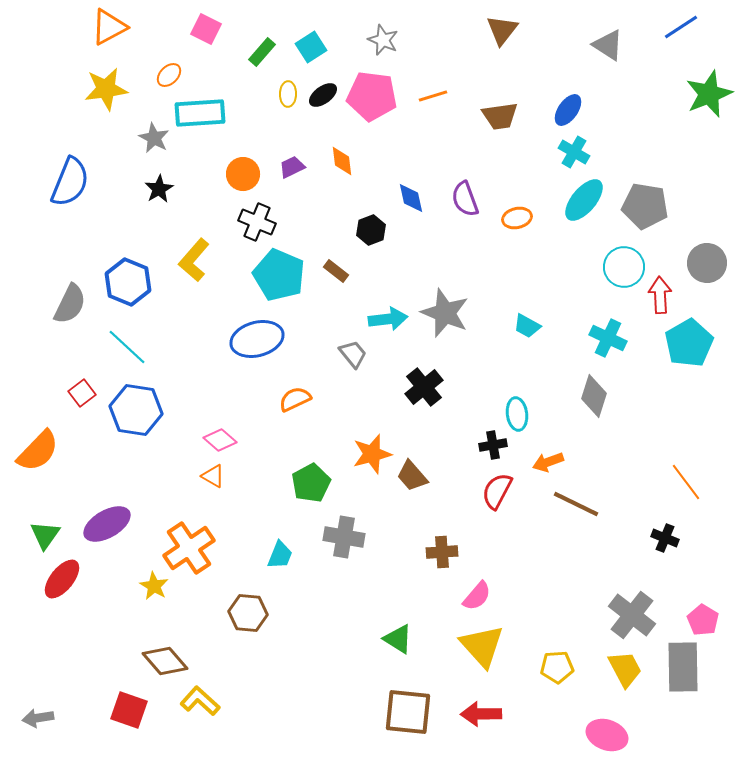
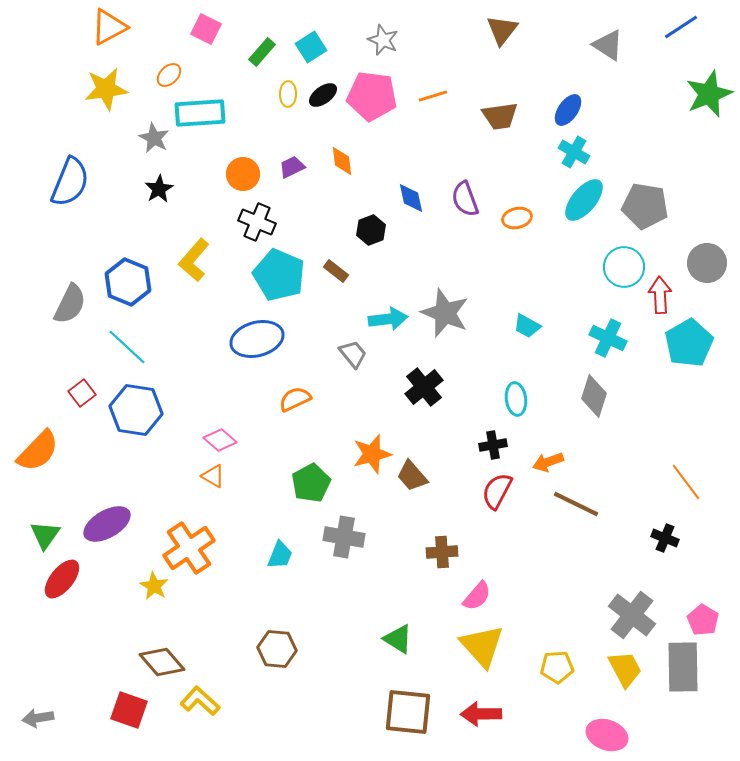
cyan ellipse at (517, 414): moved 1 px left, 15 px up
brown hexagon at (248, 613): moved 29 px right, 36 px down
brown diamond at (165, 661): moved 3 px left, 1 px down
